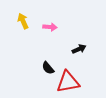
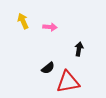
black arrow: rotated 56 degrees counterclockwise
black semicircle: rotated 88 degrees counterclockwise
